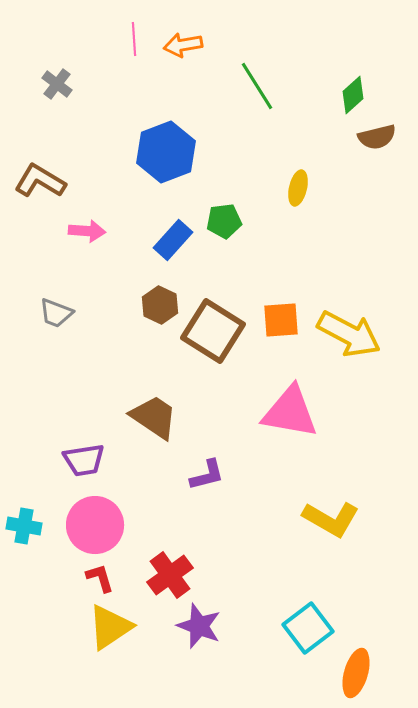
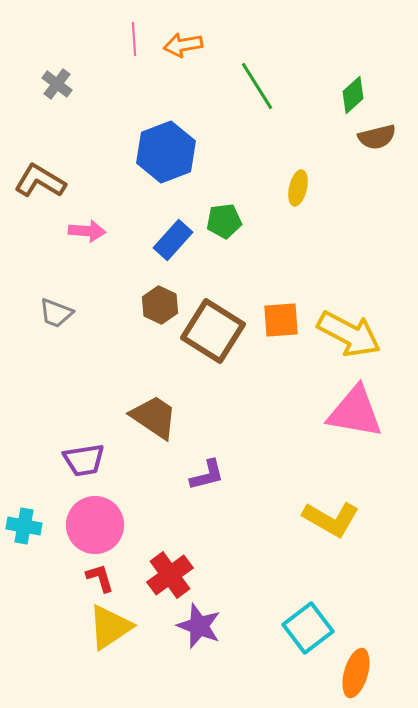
pink triangle: moved 65 px right
